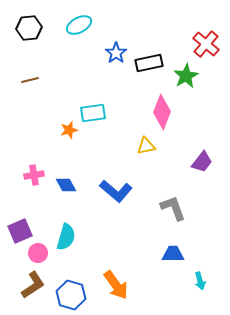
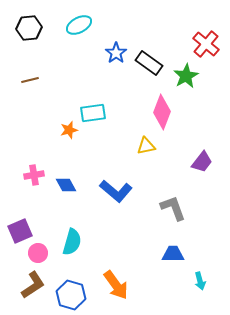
black rectangle: rotated 48 degrees clockwise
cyan semicircle: moved 6 px right, 5 px down
